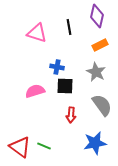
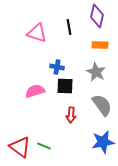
orange rectangle: rotated 28 degrees clockwise
blue star: moved 8 px right, 1 px up
